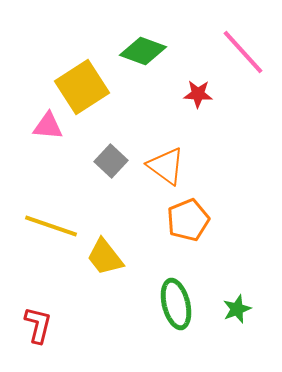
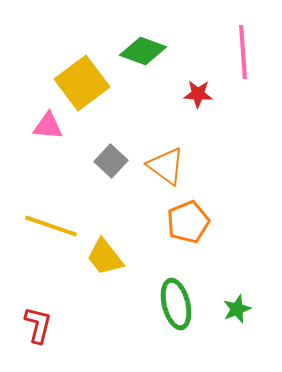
pink line: rotated 38 degrees clockwise
yellow square: moved 4 px up; rotated 4 degrees counterclockwise
orange pentagon: moved 2 px down
